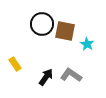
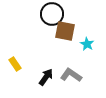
black circle: moved 10 px right, 10 px up
